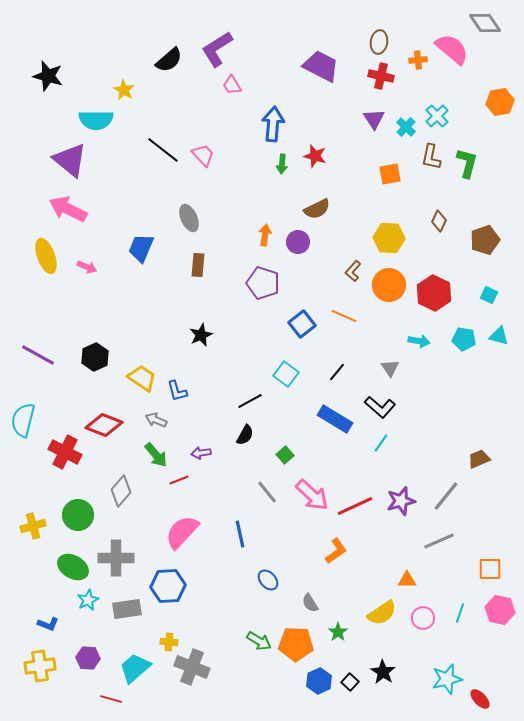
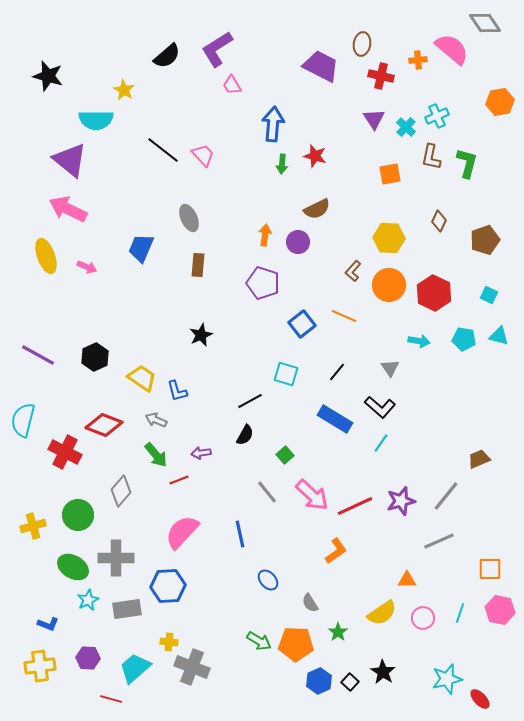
brown ellipse at (379, 42): moved 17 px left, 2 px down
black semicircle at (169, 60): moved 2 px left, 4 px up
cyan cross at (437, 116): rotated 20 degrees clockwise
cyan square at (286, 374): rotated 20 degrees counterclockwise
